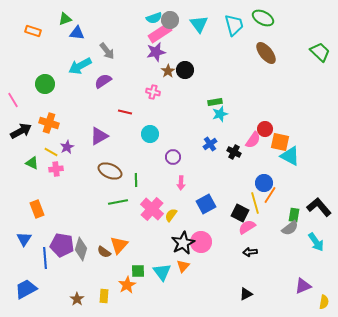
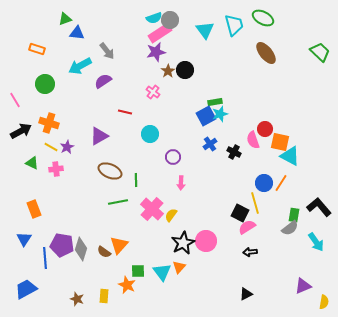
cyan triangle at (199, 24): moved 6 px right, 6 px down
orange rectangle at (33, 31): moved 4 px right, 18 px down
pink cross at (153, 92): rotated 24 degrees clockwise
pink line at (13, 100): moved 2 px right
pink semicircle at (253, 140): rotated 126 degrees clockwise
yellow line at (51, 152): moved 5 px up
orange line at (270, 195): moved 11 px right, 12 px up
blue square at (206, 204): moved 88 px up
orange rectangle at (37, 209): moved 3 px left
pink circle at (201, 242): moved 5 px right, 1 px up
orange triangle at (183, 266): moved 4 px left, 1 px down
orange star at (127, 285): rotated 18 degrees counterclockwise
brown star at (77, 299): rotated 16 degrees counterclockwise
